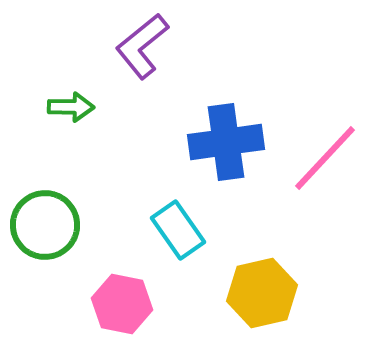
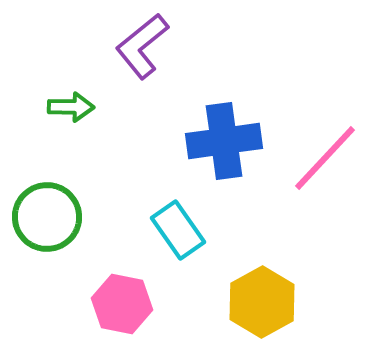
blue cross: moved 2 px left, 1 px up
green circle: moved 2 px right, 8 px up
yellow hexagon: moved 9 px down; rotated 16 degrees counterclockwise
